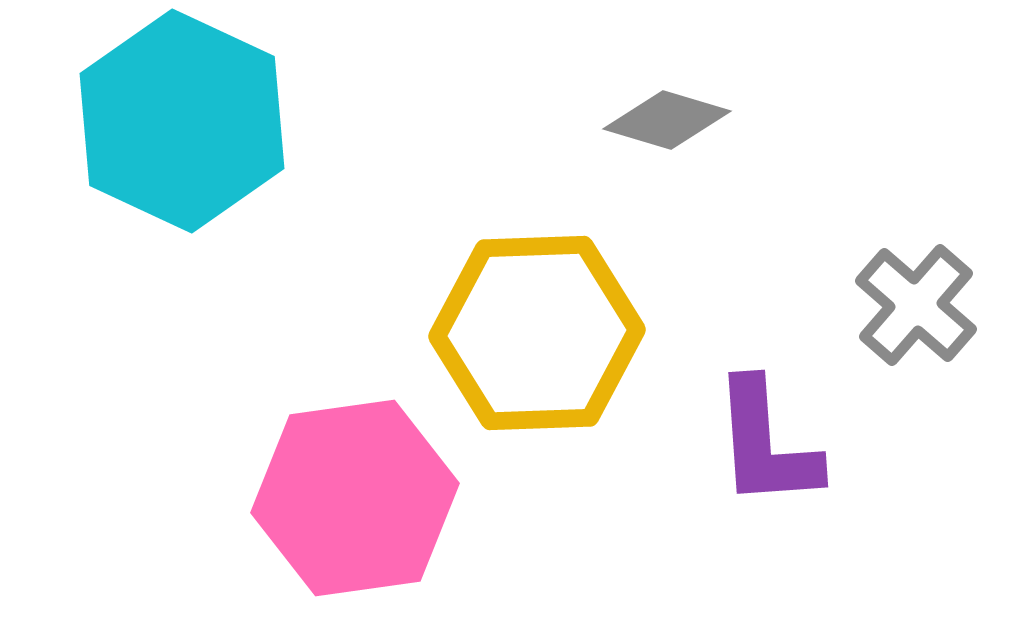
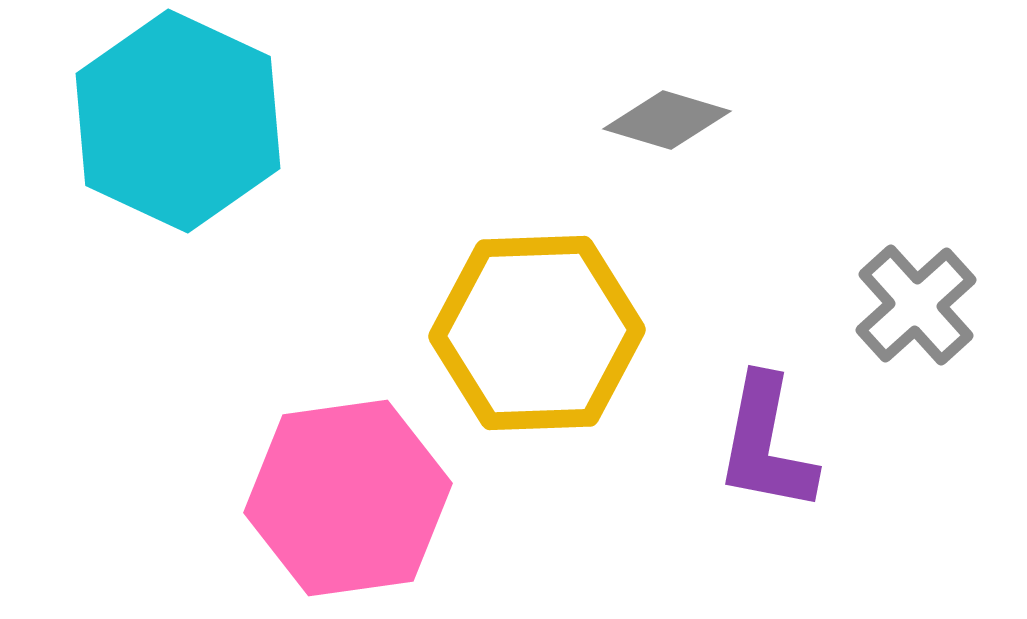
cyan hexagon: moved 4 px left
gray cross: rotated 7 degrees clockwise
purple L-shape: rotated 15 degrees clockwise
pink hexagon: moved 7 px left
